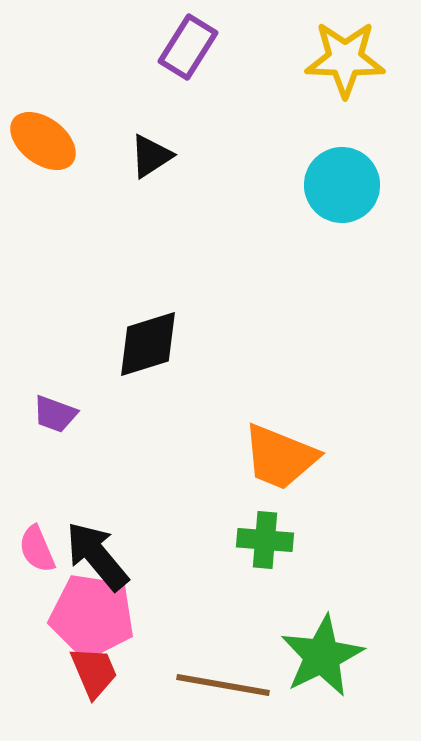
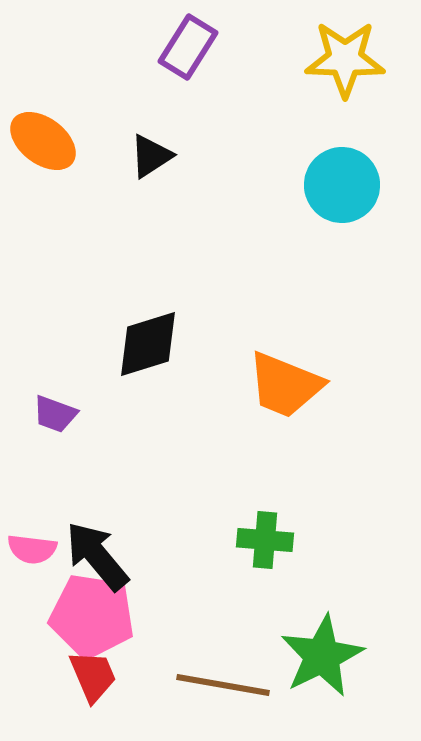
orange trapezoid: moved 5 px right, 72 px up
pink semicircle: moved 5 px left; rotated 60 degrees counterclockwise
red trapezoid: moved 1 px left, 4 px down
